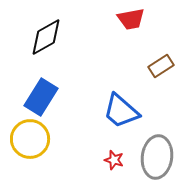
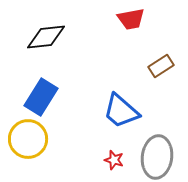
black diamond: rotated 24 degrees clockwise
yellow circle: moved 2 px left
